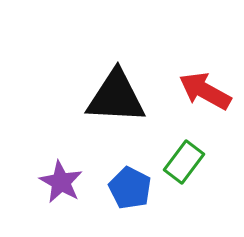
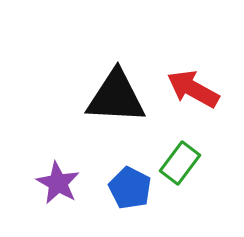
red arrow: moved 12 px left, 2 px up
green rectangle: moved 4 px left, 1 px down
purple star: moved 3 px left, 1 px down
